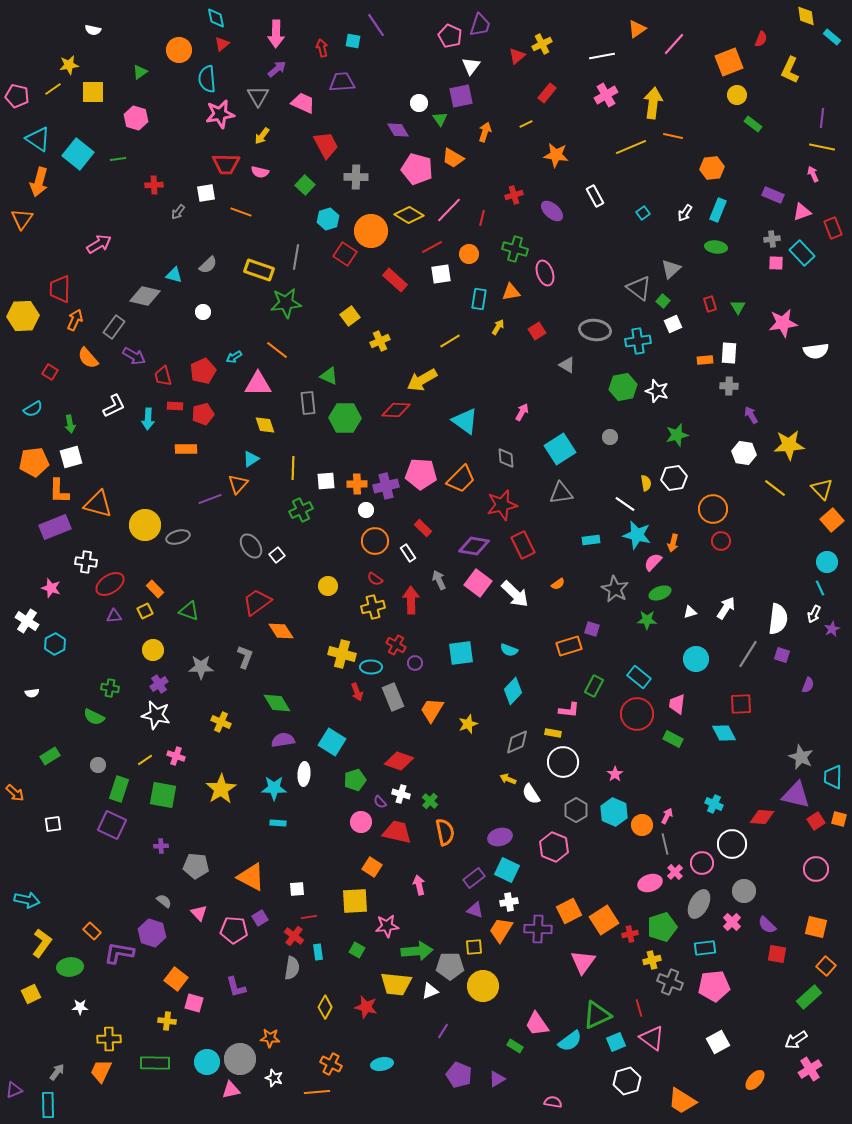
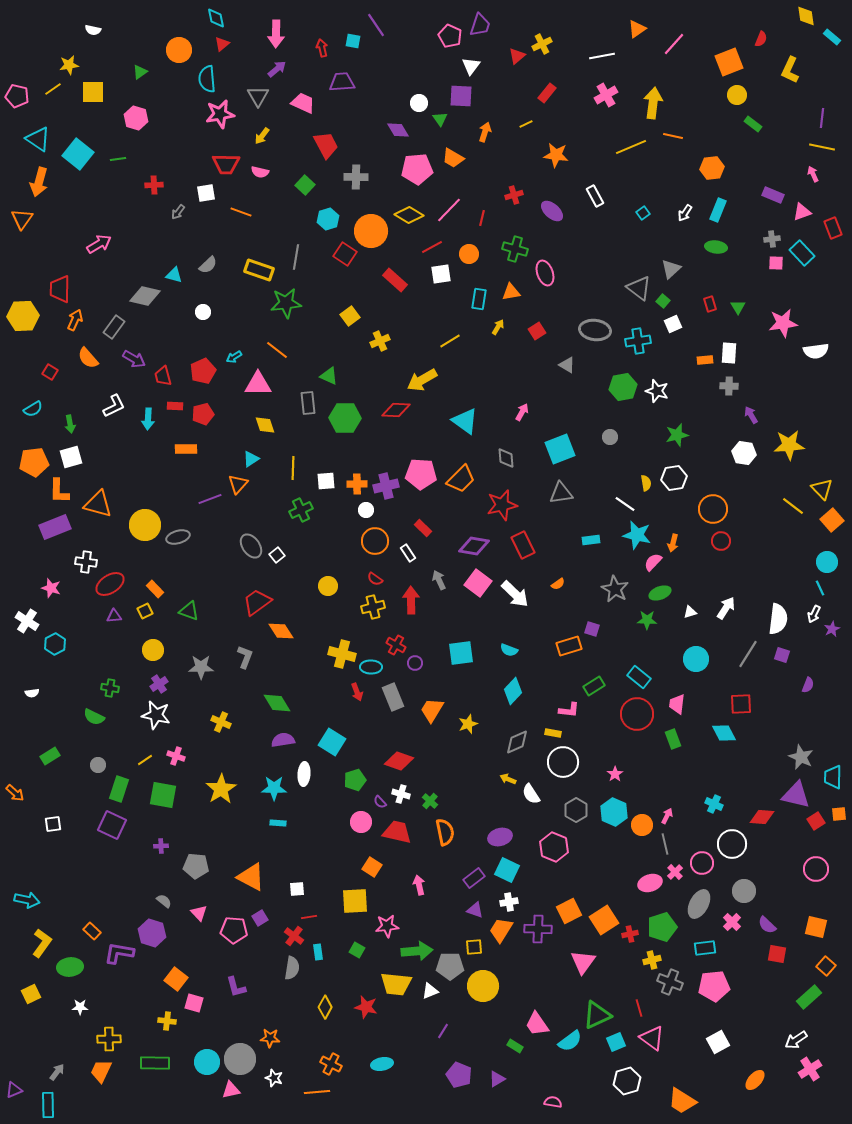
purple square at (461, 96): rotated 15 degrees clockwise
pink pentagon at (417, 169): rotated 20 degrees counterclockwise
purple arrow at (134, 356): moved 3 px down
cyan square at (560, 449): rotated 12 degrees clockwise
yellow line at (775, 488): moved 18 px right, 18 px down
green rectangle at (594, 686): rotated 30 degrees clockwise
green rectangle at (673, 739): rotated 42 degrees clockwise
orange square at (839, 819): moved 5 px up; rotated 21 degrees counterclockwise
